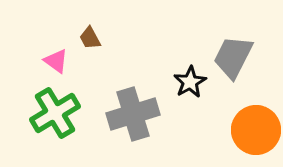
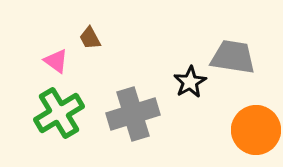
gray trapezoid: rotated 72 degrees clockwise
green cross: moved 4 px right
